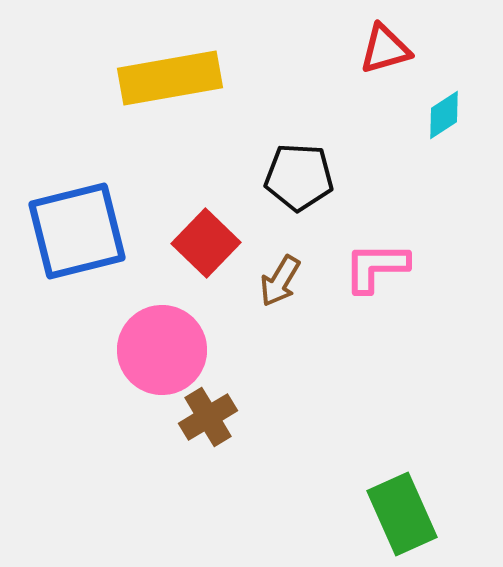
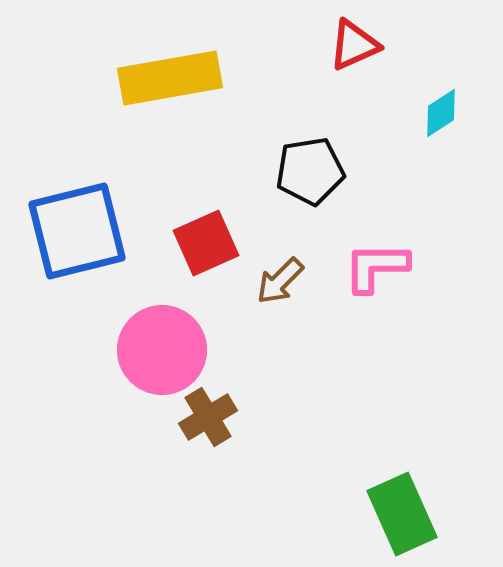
red triangle: moved 31 px left, 4 px up; rotated 8 degrees counterclockwise
cyan diamond: moved 3 px left, 2 px up
black pentagon: moved 11 px right, 6 px up; rotated 12 degrees counterclockwise
red square: rotated 22 degrees clockwise
brown arrow: rotated 14 degrees clockwise
